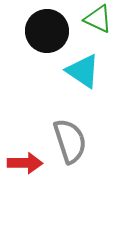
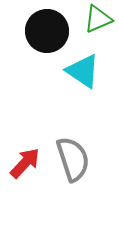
green triangle: rotated 48 degrees counterclockwise
gray semicircle: moved 3 px right, 18 px down
red arrow: rotated 48 degrees counterclockwise
